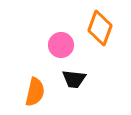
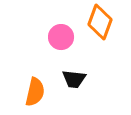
orange diamond: moved 6 px up
pink circle: moved 8 px up
